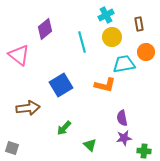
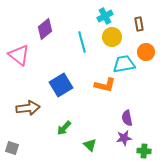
cyan cross: moved 1 px left, 1 px down
purple semicircle: moved 5 px right
